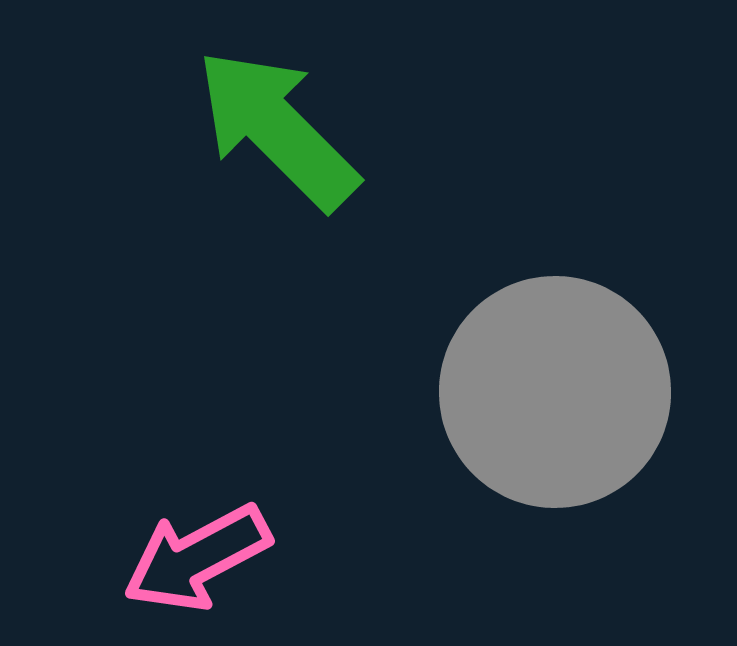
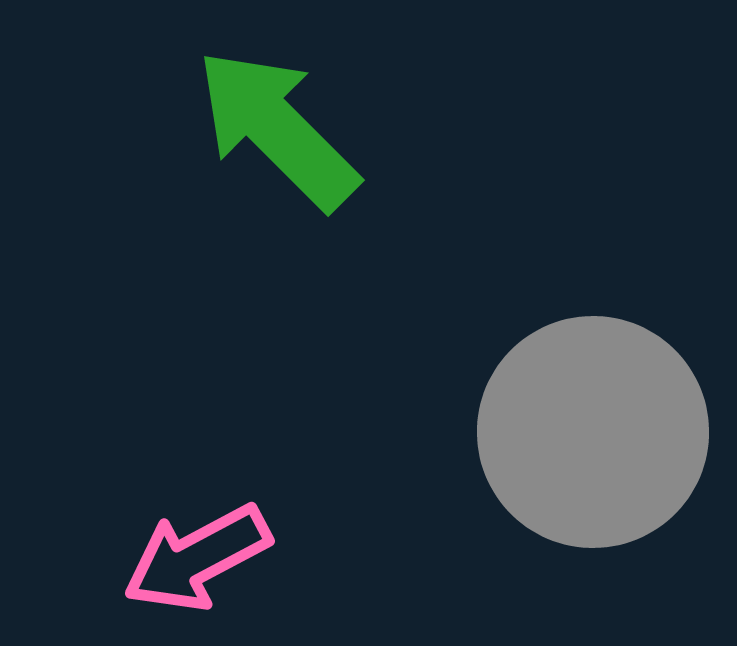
gray circle: moved 38 px right, 40 px down
